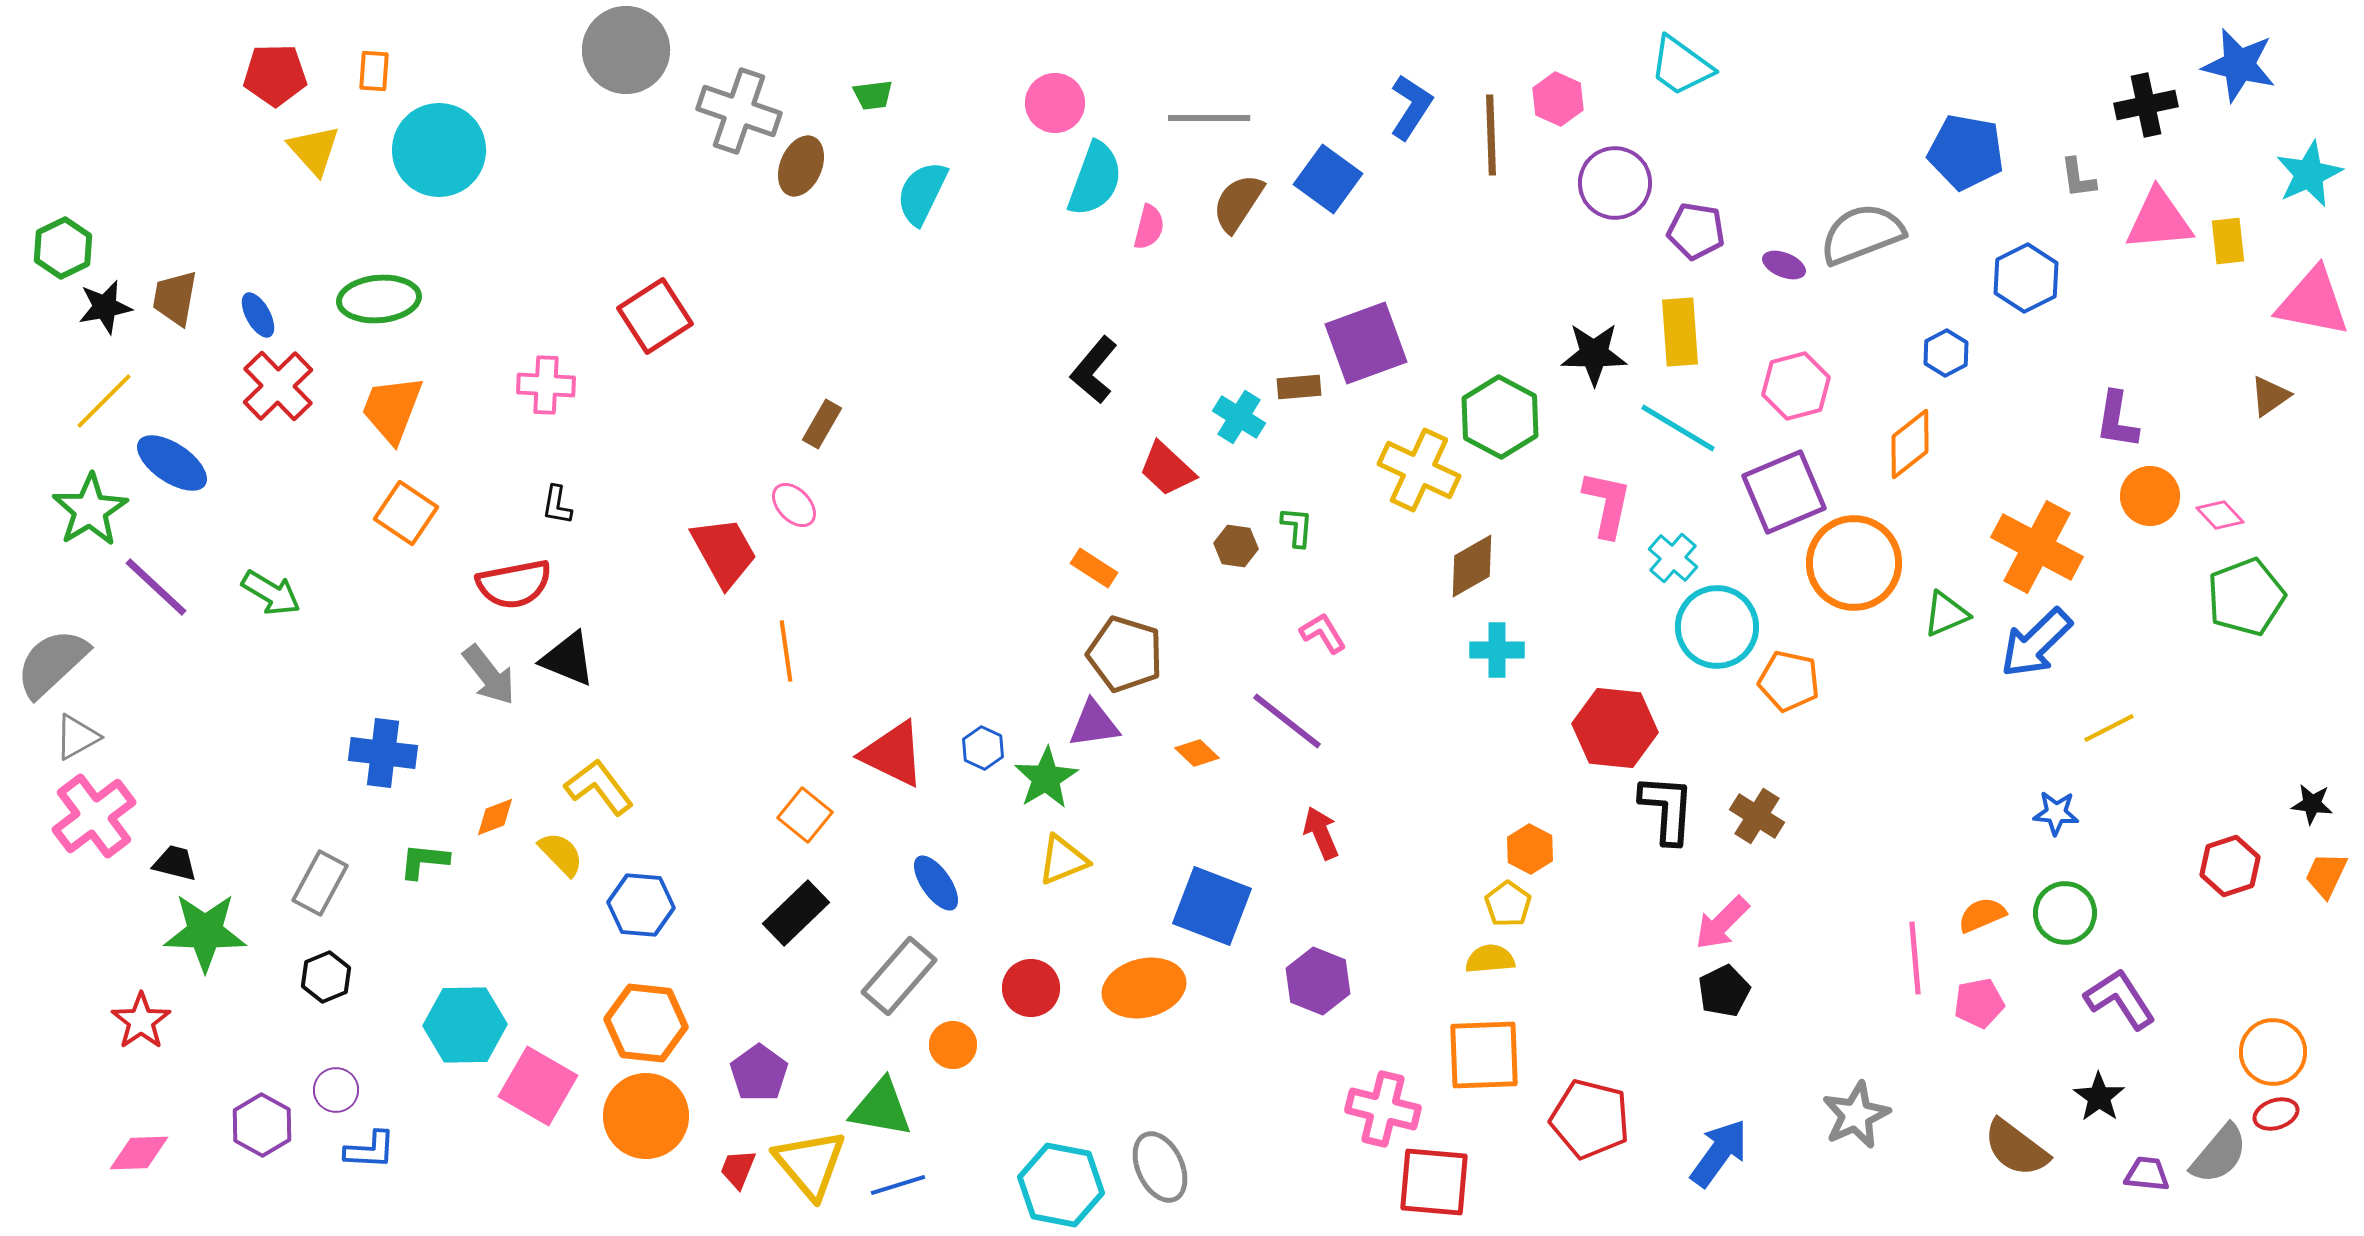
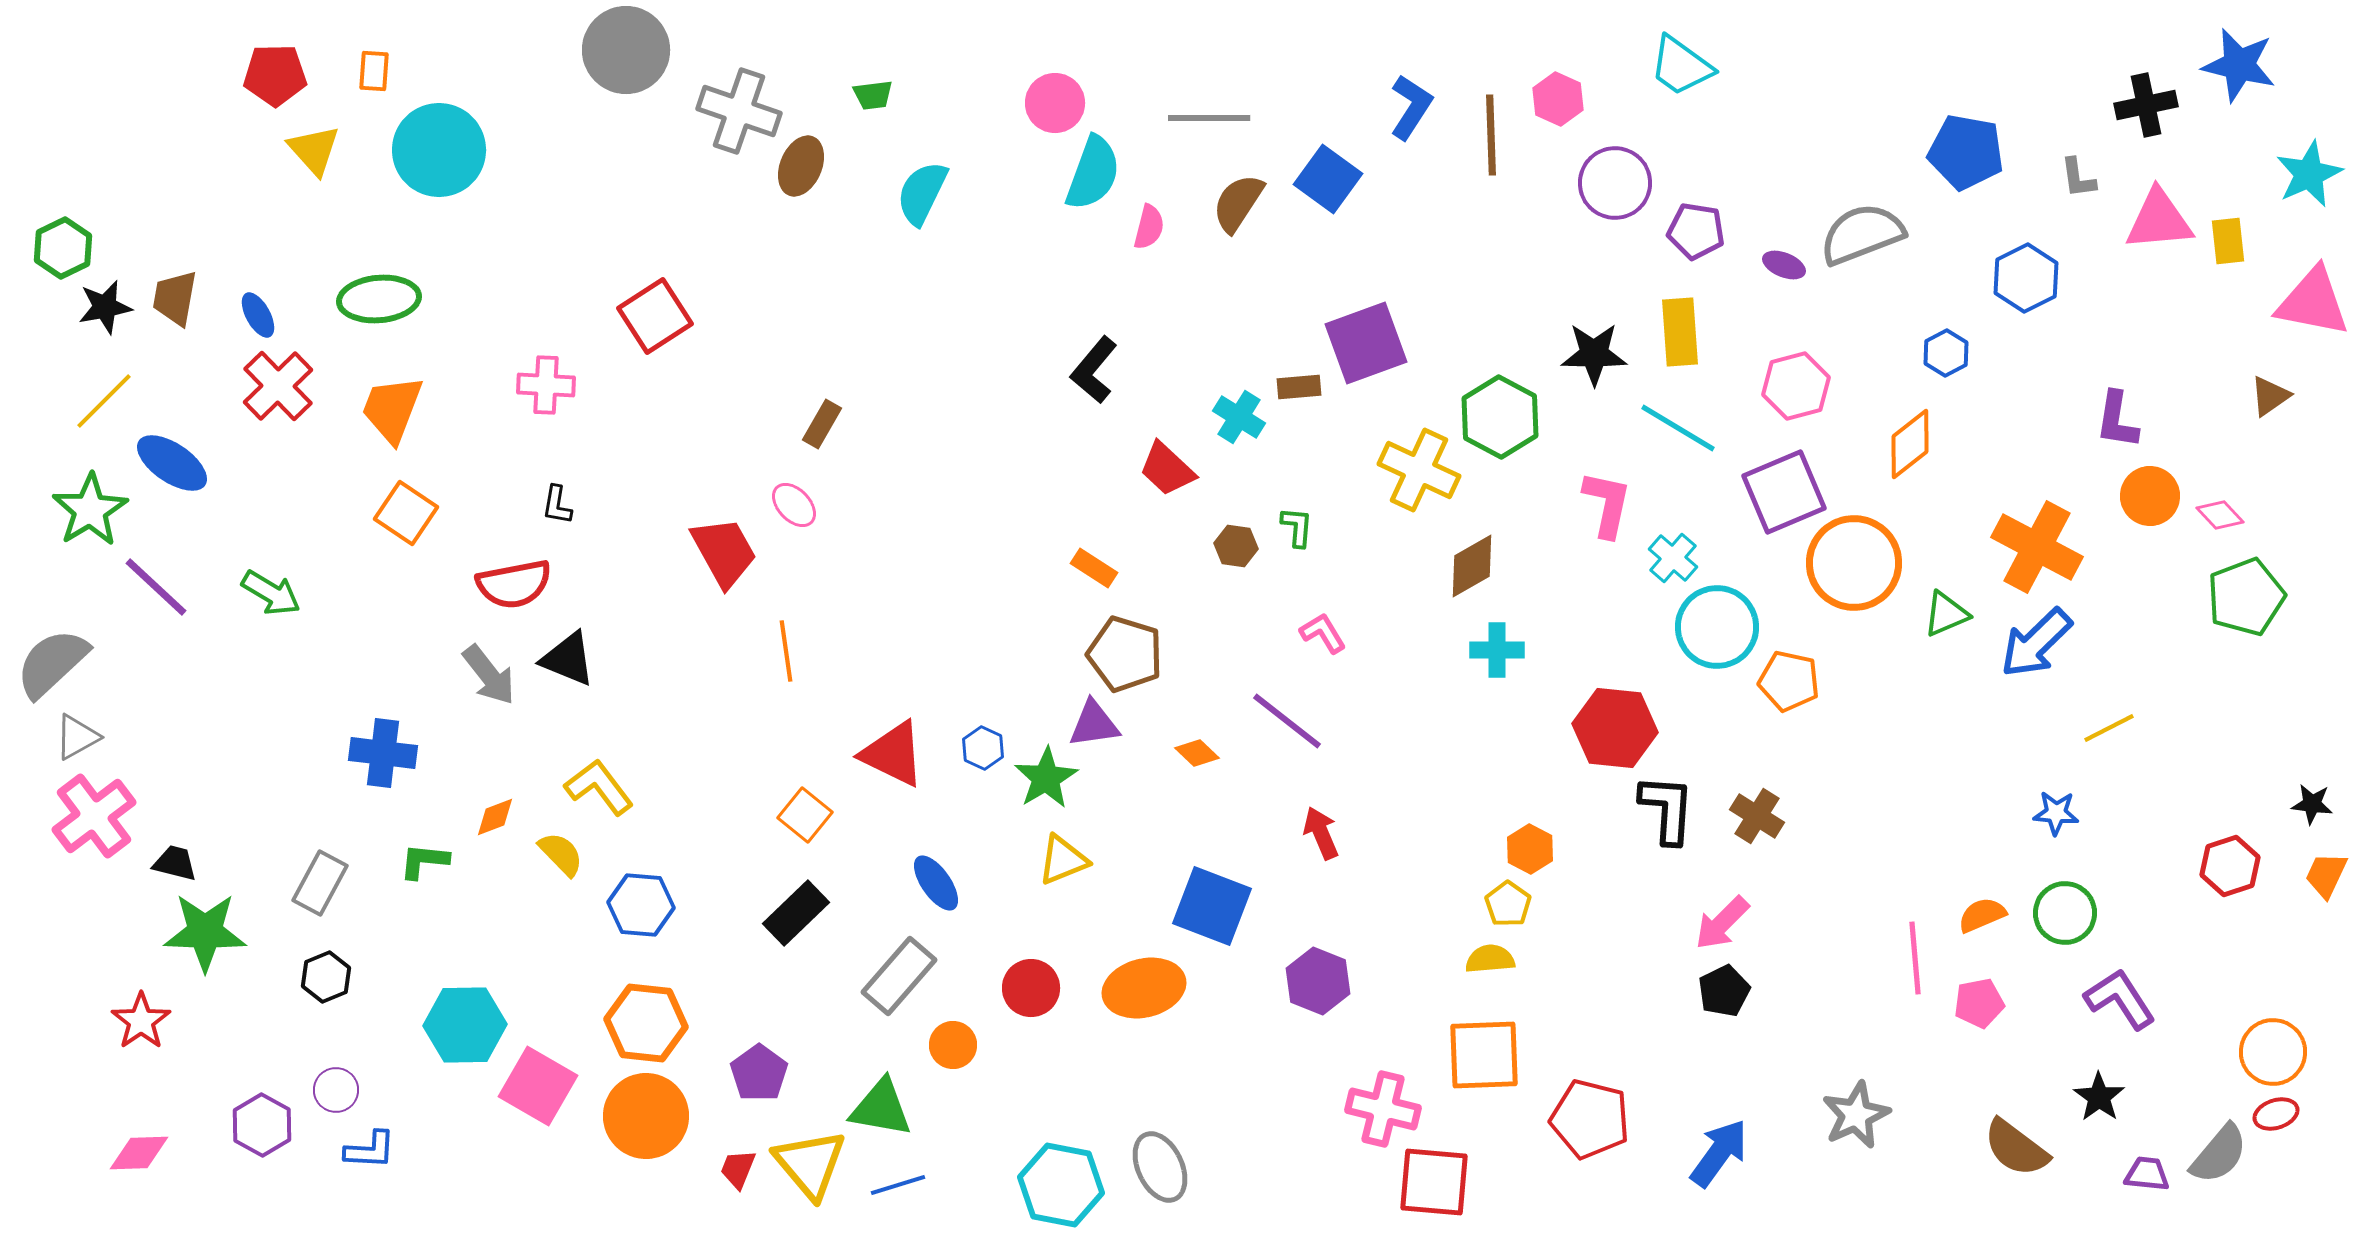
cyan semicircle at (1095, 179): moved 2 px left, 6 px up
